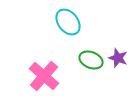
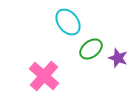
green ellipse: moved 11 px up; rotated 60 degrees counterclockwise
